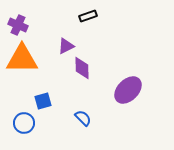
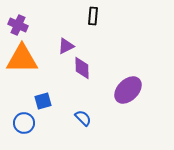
black rectangle: moved 5 px right; rotated 66 degrees counterclockwise
